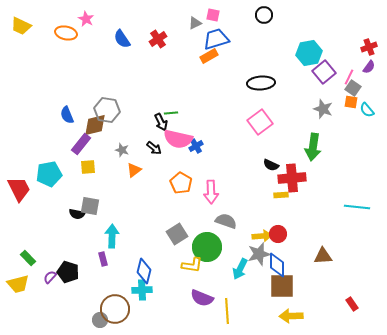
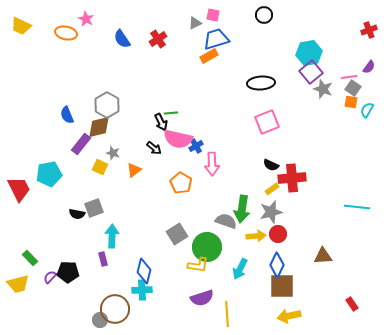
red cross at (369, 47): moved 17 px up
purple square at (324, 72): moved 13 px left
pink line at (349, 77): rotated 56 degrees clockwise
gray star at (323, 109): moved 20 px up
gray hexagon at (107, 110): moved 5 px up; rotated 20 degrees clockwise
cyan semicircle at (367, 110): rotated 70 degrees clockwise
pink square at (260, 122): moved 7 px right; rotated 15 degrees clockwise
brown diamond at (95, 125): moved 4 px right, 2 px down
green arrow at (313, 147): moved 71 px left, 62 px down
gray star at (122, 150): moved 9 px left, 3 px down
yellow square at (88, 167): moved 12 px right; rotated 28 degrees clockwise
pink arrow at (211, 192): moved 1 px right, 28 px up
yellow rectangle at (281, 195): moved 9 px left, 6 px up; rotated 32 degrees counterclockwise
gray square at (90, 206): moved 4 px right, 2 px down; rotated 30 degrees counterclockwise
yellow arrow at (262, 236): moved 6 px left
gray star at (259, 254): moved 12 px right, 42 px up
green rectangle at (28, 258): moved 2 px right
yellow L-shape at (192, 265): moved 6 px right
blue diamond at (277, 265): rotated 25 degrees clockwise
black pentagon at (68, 272): rotated 15 degrees counterclockwise
purple semicircle at (202, 298): rotated 40 degrees counterclockwise
yellow line at (227, 311): moved 3 px down
yellow arrow at (291, 316): moved 2 px left; rotated 10 degrees counterclockwise
